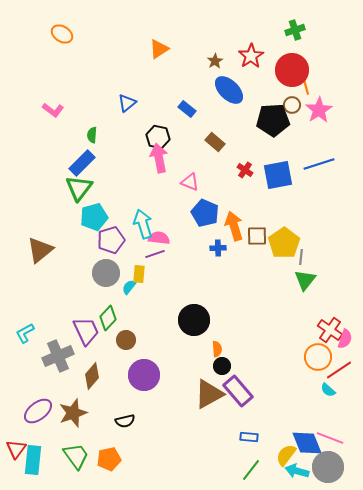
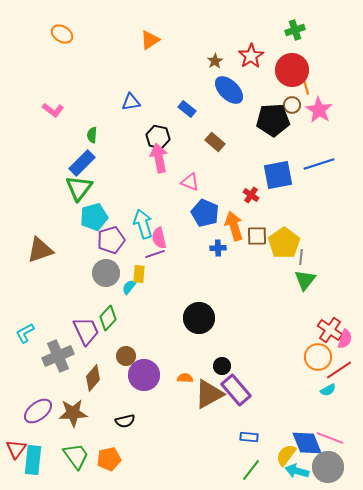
orange triangle at (159, 49): moved 9 px left, 9 px up
blue triangle at (127, 103): moved 4 px right, 1 px up; rotated 30 degrees clockwise
pink star at (319, 110): rotated 8 degrees counterclockwise
red cross at (245, 170): moved 6 px right, 25 px down
pink semicircle at (159, 238): rotated 110 degrees counterclockwise
brown triangle at (40, 250): rotated 20 degrees clockwise
black circle at (194, 320): moved 5 px right, 2 px up
brown circle at (126, 340): moved 16 px down
orange semicircle at (217, 349): moved 32 px left, 29 px down; rotated 84 degrees counterclockwise
brown diamond at (92, 376): moved 1 px right, 2 px down
cyan semicircle at (328, 390): rotated 70 degrees counterclockwise
purple rectangle at (238, 391): moved 2 px left, 1 px up
brown star at (73, 413): rotated 16 degrees clockwise
